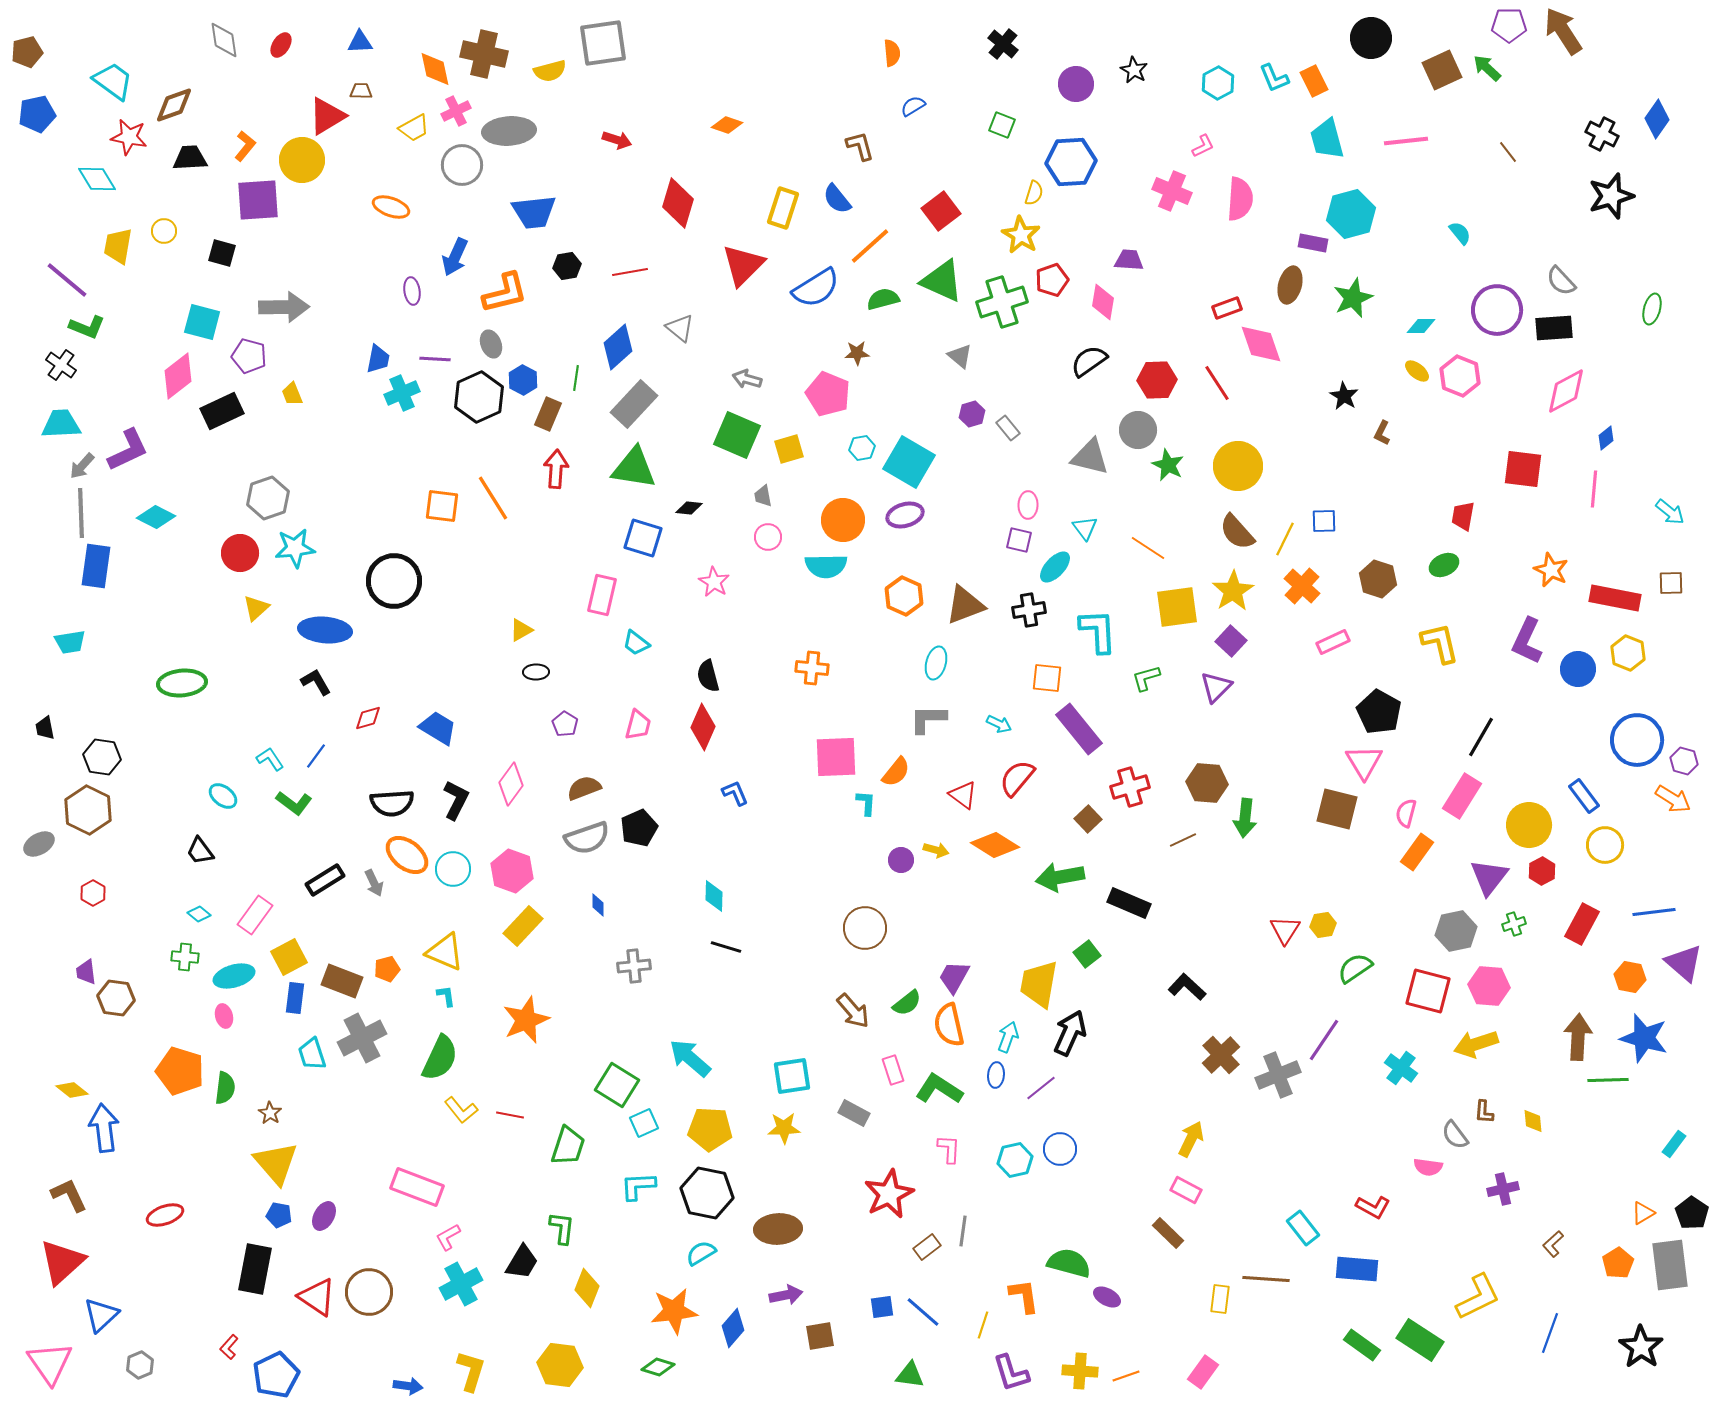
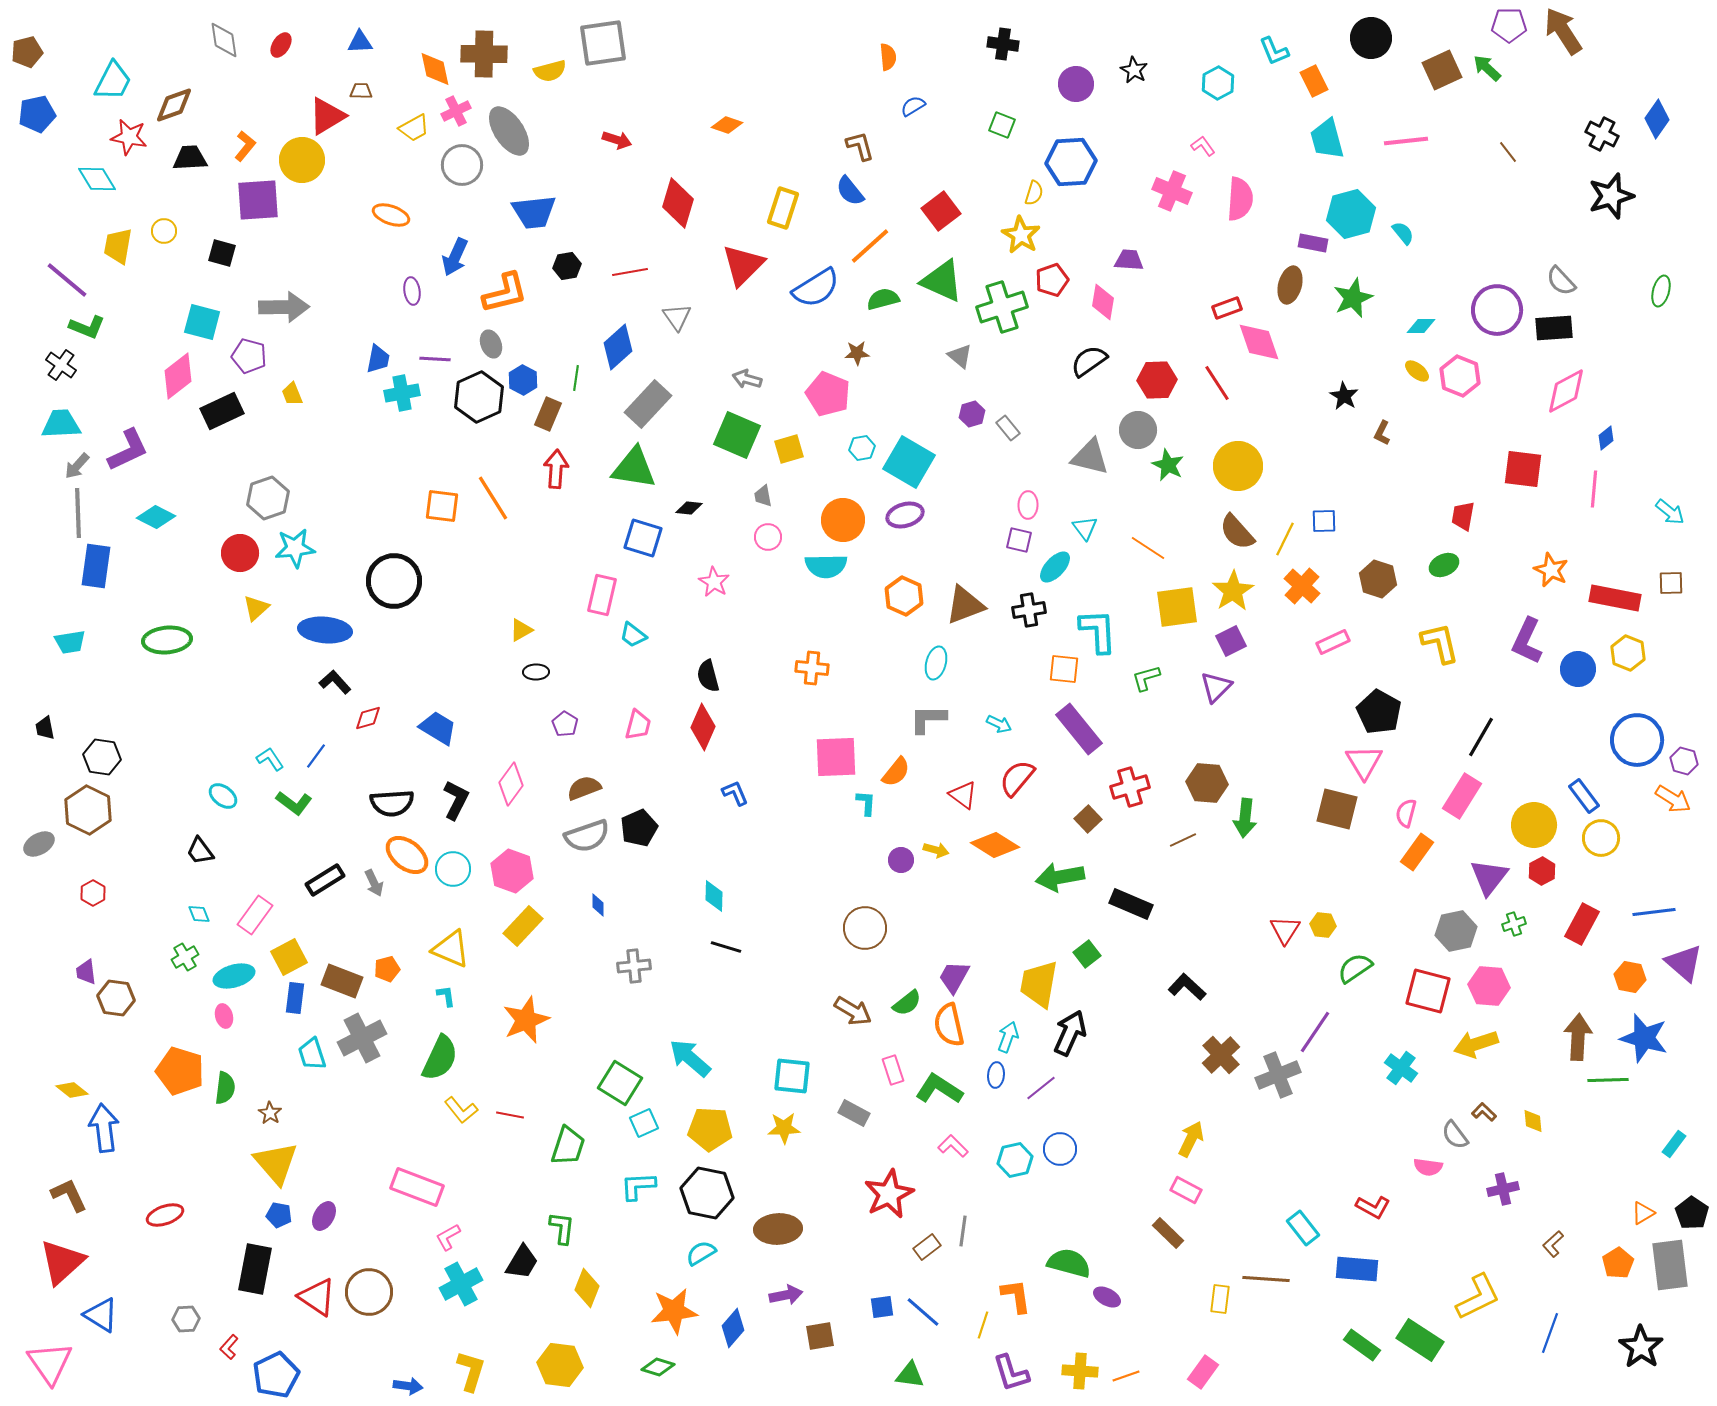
black cross at (1003, 44): rotated 32 degrees counterclockwise
orange semicircle at (892, 53): moved 4 px left, 4 px down
brown cross at (484, 54): rotated 12 degrees counterclockwise
cyan L-shape at (1274, 78): moved 27 px up
cyan trapezoid at (113, 81): rotated 81 degrees clockwise
gray ellipse at (509, 131): rotated 60 degrees clockwise
pink L-shape at (1203, 146): rotated 100 degrees counterclockwise
blue semicircle at (837, 199): moved 13 px right, 8 px up
orange ellipse at (391, 207): moved 8 px down
cyan semicircle at (1460, 233): moved 57 px left
green cross at (1002, 302): moved 5 px down
green ellipse at (1652, 309): moved 9 px right, 18 px up
gray triangle at (680, 328): moved 3 px left, 11 px up; rotated 16 degrees clockwise
pink diamond at (1261, 344): moved 2 px left, 2 px up
cyan cross at (402, 393): rotated 12 degrees clockwise
gray rectangle at (634, 404): moved 14 px right
gray arrow at (82, 466): moved 5 px left
gray line at (81, 513): moved 3 px left
purple square at (1231, 641): rotated 20 degrees clockwise
cyan trapezoid at (636, 643): moved 3 px left, 8 px up
orange square at (1047, 678): moved 17 px right, 9 px up
black L-shape at (316, 682): moved 19 px right; rotated 12 degrees counterclockwise
green ellipse at (182, 683): moved 15 px left, 43 px up
yellow circle at (1529, 825): moved 5 px right
gray semicircle at (587, 838): moved 2 px up
yellow circle at (1605, 845): moved 4 px left, 7 px up
black rectangle at (1129, 903): moved 2 px right, 1 px down
cyan diamond at (199, 914): rotated 30 degrees clockwise
yellow hexagon at (1323, 925): rotated 15 degrees clockwise
yellow triangle at (445, 952): moved 6 px right, 3 px up
green cross at (185, 957): rotated 36 degrees counterclockwise
brown arrow at (853, 1011): rotated 18 degrees counterclockwise
purple line at (1324, 1040): moved 9 px left, 8 px up
cyan square at (792, 1076): rotated 15 degrees clockwise
green square at (617, 1085): moved 3 px right, 2 px up
brown L-shape at (1484, 1112): rotated 130 degrees clockwise
pink L-shape at (949, 1149): moved 4 px right, 3 px up; rotated 48 degrees counterclockwise
orange L-shape at (1024, 1296): moved 8 px left
blue triangle at (101, 1315): rotated 45 degrees counterclockwise
gray hexagon at (140, 1365): moved 46 px right, 46 px up; rotated 20 degrees clockwise
